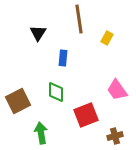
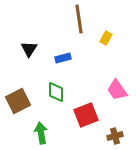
black triangle: moved 9 px left, 16 px down
yellow rectangle: moved 1 px left
blue rectangle: rotated 70 degrees clockwise
